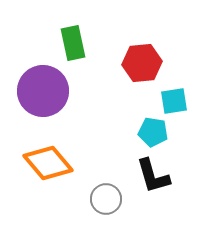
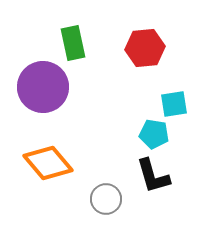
red hexagon: moved 3 px right, 15 px up
purple circle: moved 4 px up
cyan square: moved 3 px down
cyan pentagon: moved 1 px right, 2 px down
